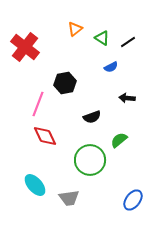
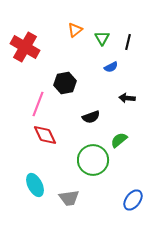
orange triangle: moved 1 px down
green triangle: rotated 28 degrees clockwise
black line: rotated 42 degrees counterclockwise
red cross: rotated 8 degrees counterclockwise
black semicircle: moved 1 px left
red diamond: moved 1 px up
green circle: moved 3 px right
cyan ellipse: rotated 15 degrees clockwise
